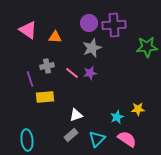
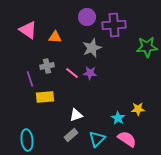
purple circle: moved 2 px left, 6 px up
purple star: rotated 16 degrees clockwise
cyan star: moved 1 px right, 1 px down; rotated 16 degrees counterclockwise
